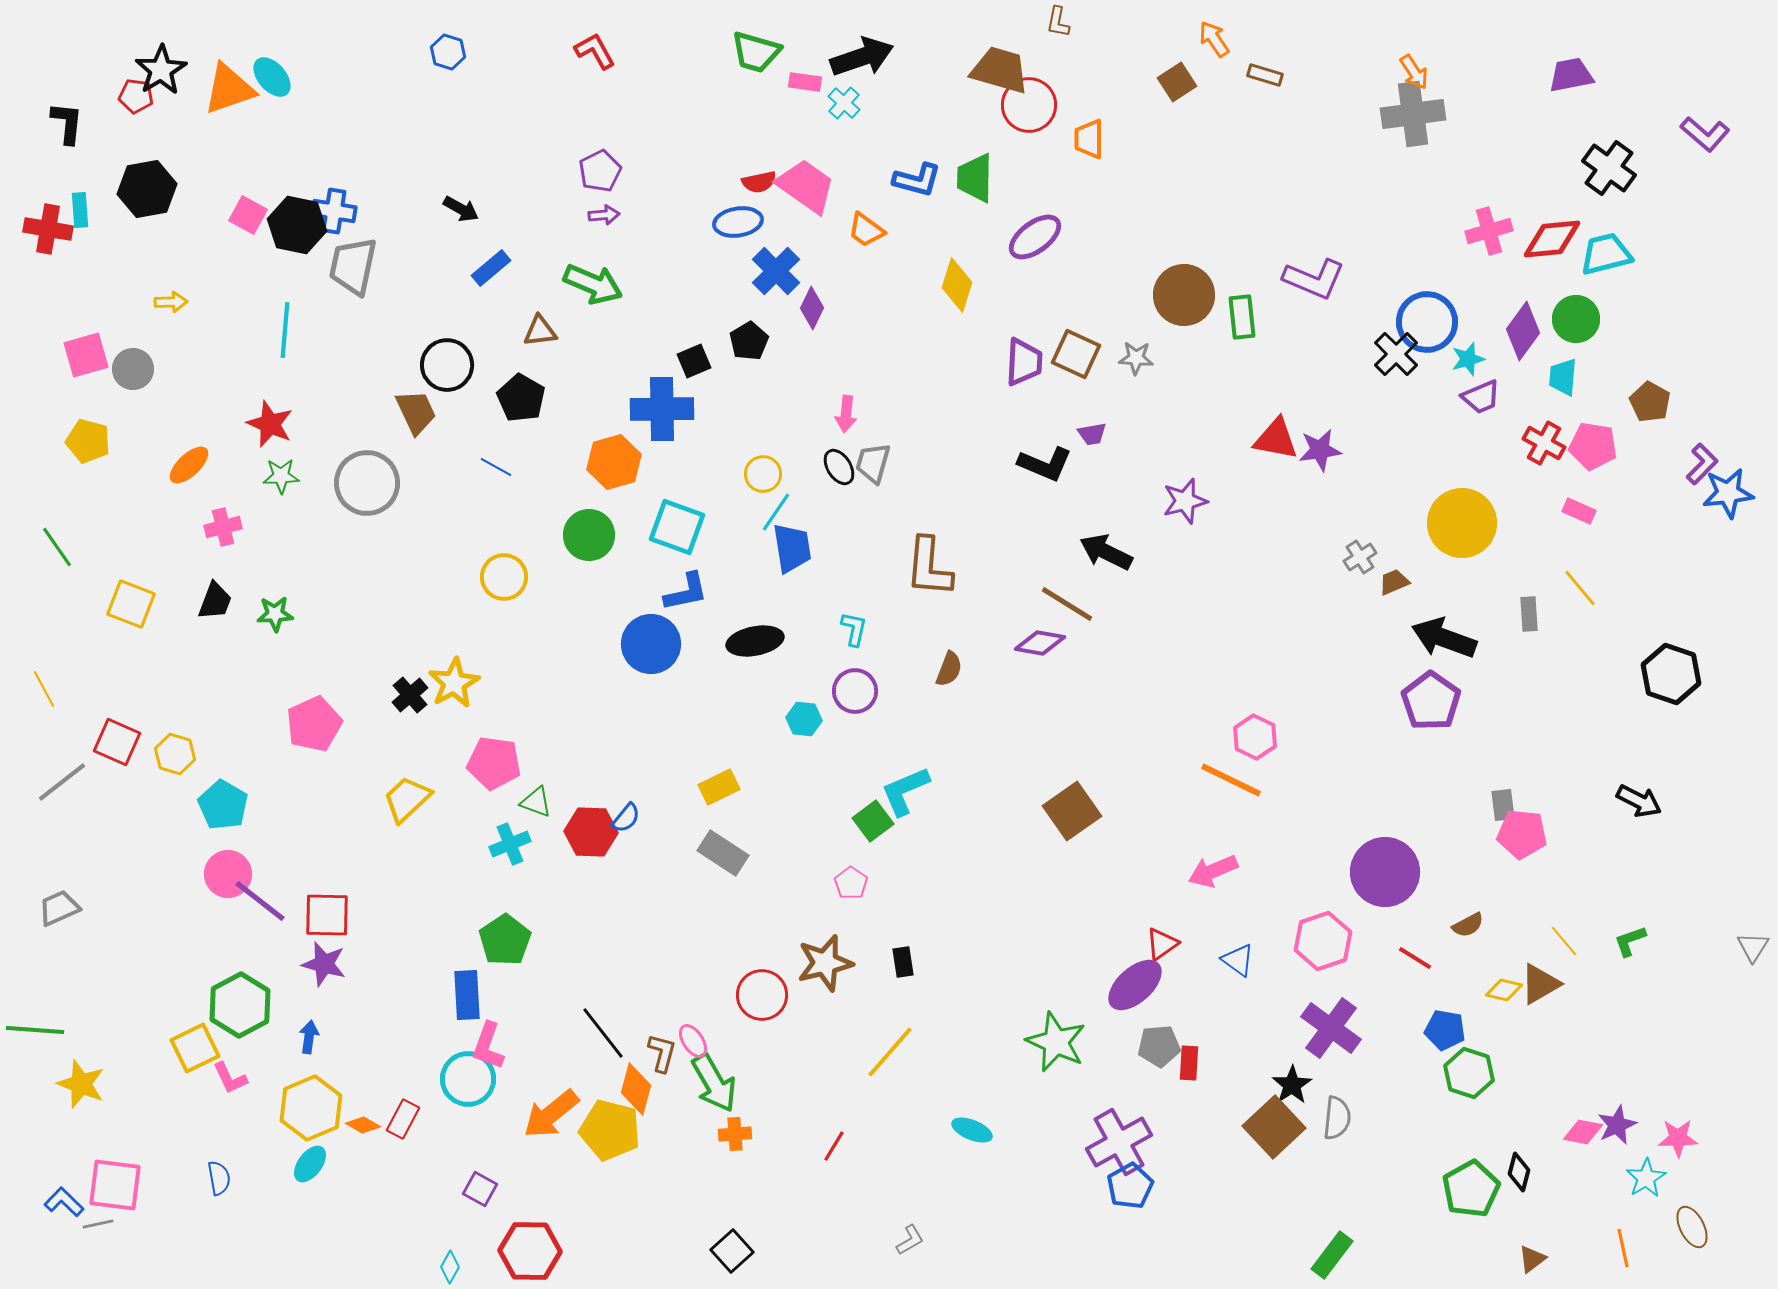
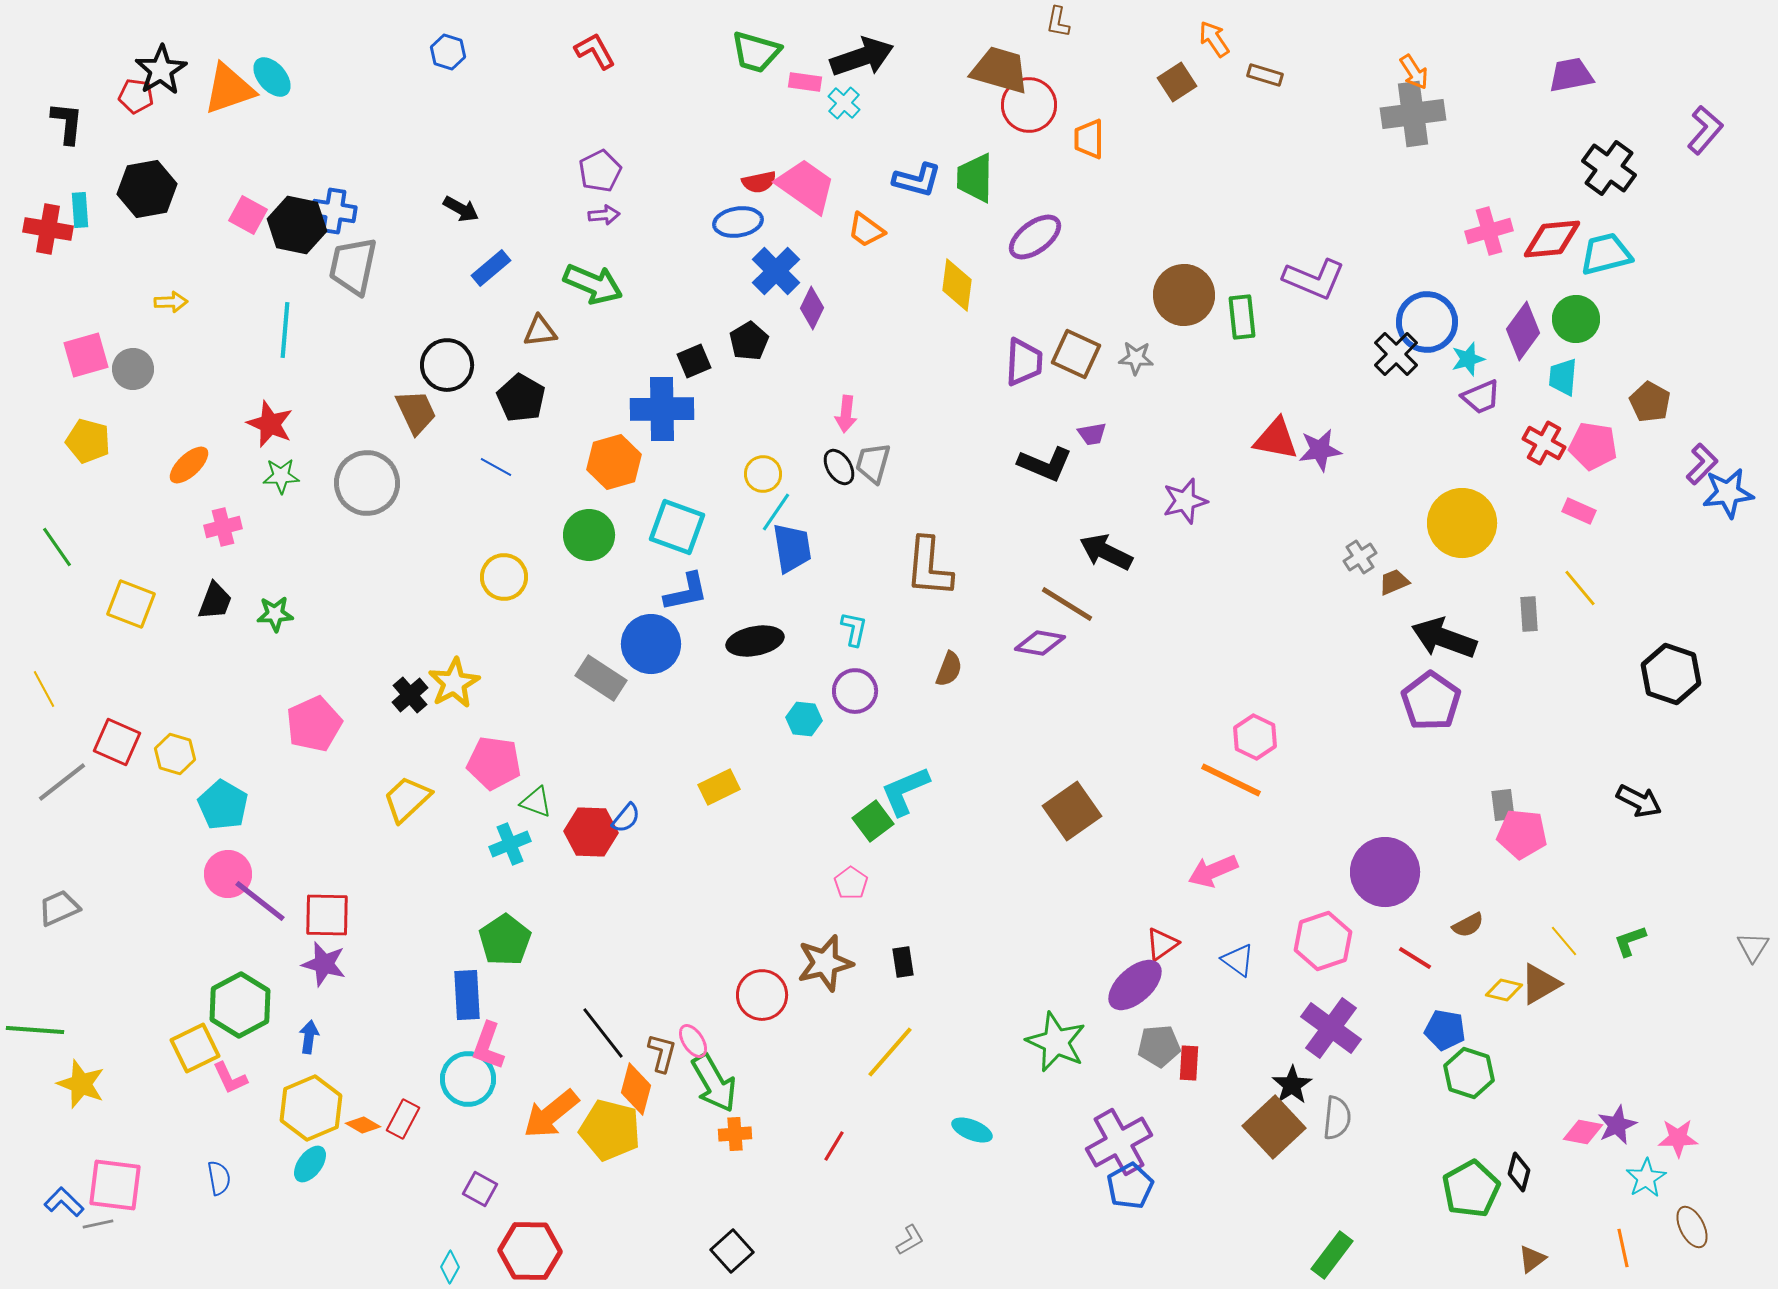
purple L-shape at (1705, 134): moved 4 px up; rotated 90 degrees counterclockwise
yellow diamond at (957, 285): rotated 10 degrees counterclockwise
gray rectangle at (723, 853): moved 122 px left, 175 px up
